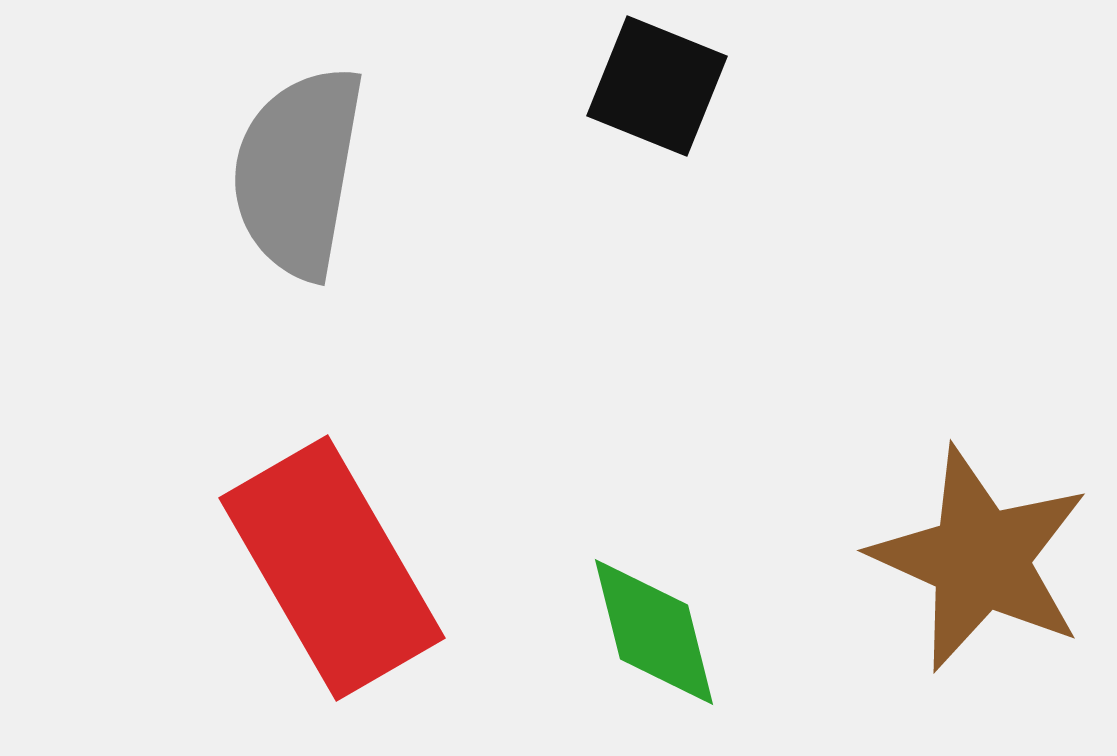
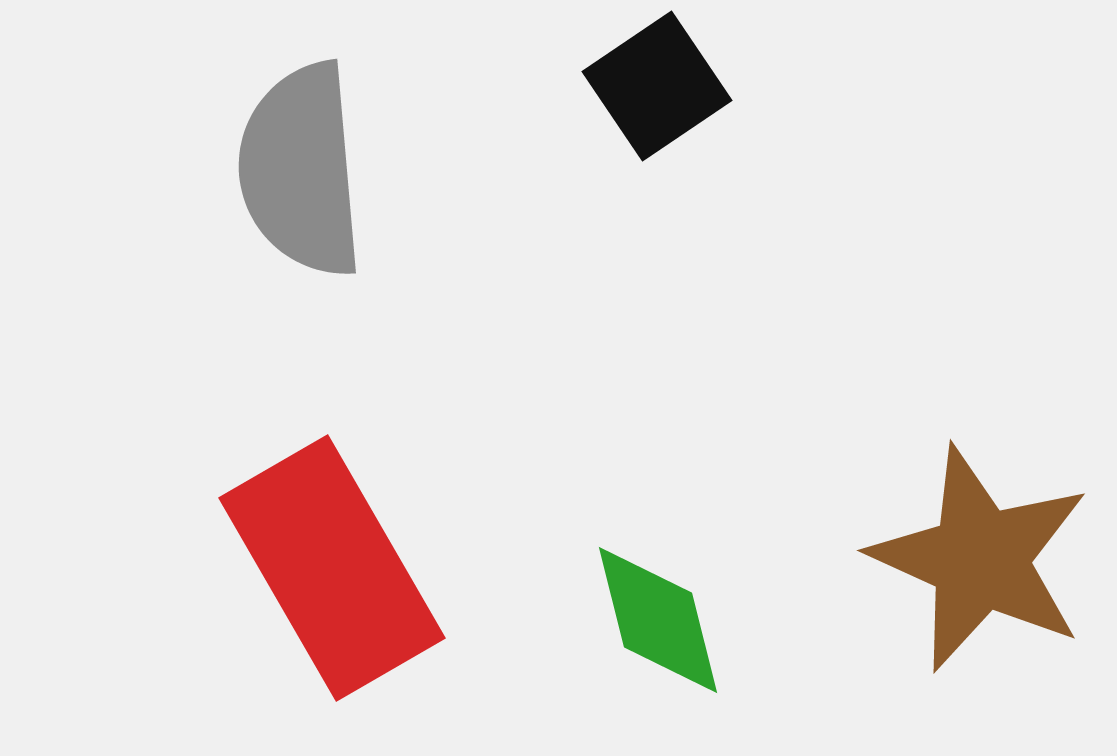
black square: rotated 34 degrees clockwise
gray semicircle: moved 3 px right, 2 px up; rotated 15 degrees counterclockwise
green diamond: moved 4 px right, 12 px up
